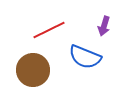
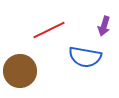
blue semicircle: rotated 12 degrees counterclockwise
brown circle: moved 13 px left, 1 px down
